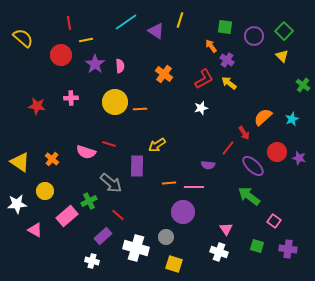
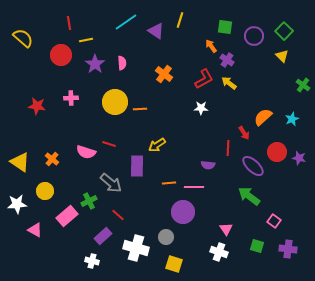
pink semicircle at (120, 66): moved 2 px right, 3 px up
white star at (201, 108): rotated 16 degrees clockwise
red line at (228, 148): rotated 35 degrees counterclockwise
